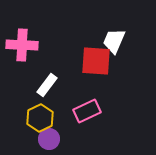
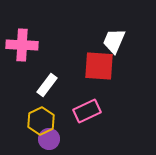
red square: moved 3 px right, 5 px down
yellow hexagon: moved 1 px right, 3 px down
